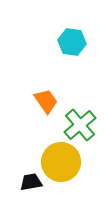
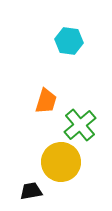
cyan hexagon: moved 3 px left, 1 px up
orange trapezoid: rotated 52 degrees clockwise
black trapezoid: moved 9 px down
